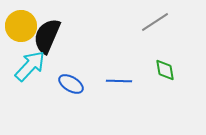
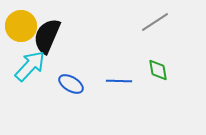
green diamond: moved 7 px left
